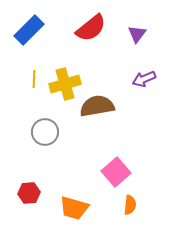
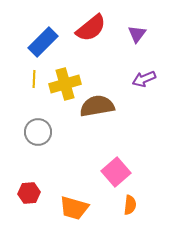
blue rectangle: moved 14 px right, 12 px down
gray circle: moved 7 px left
